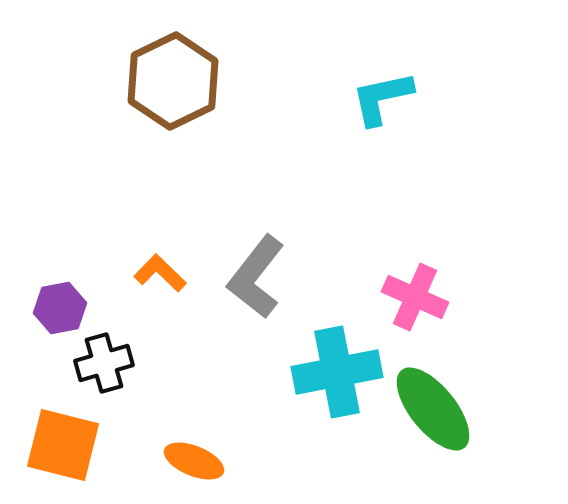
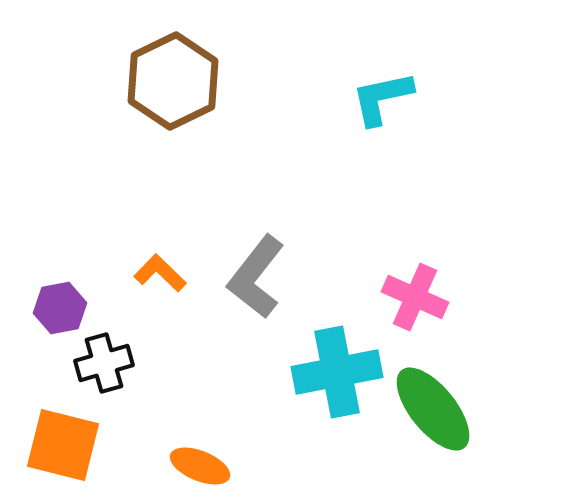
orange ellipse: moved 6 px right, 5 px down
